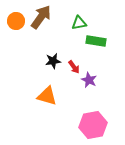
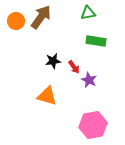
green triangle: moved 9 px right, 10 px up
